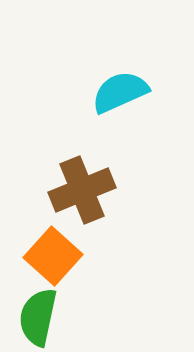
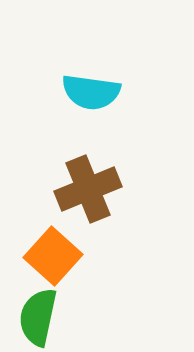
cyan semicircle: moved 29 px left; rotated 148 degrees counterclockwise
brown cross: moved 6 px right, 1 px up
